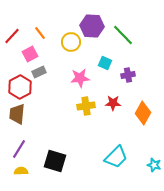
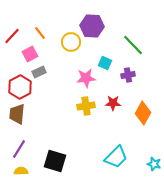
green line: moved 10 px right, 10 px down
pink star: moved 6 px right
cyan star: moved 1 px up
